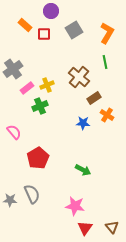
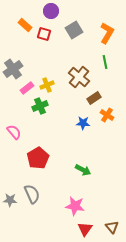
red square: rotated 16 degrees clockwise
red triangle: moved 1 px down
